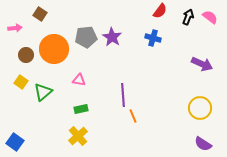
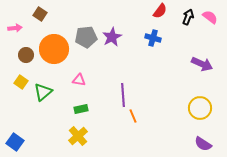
purple star: rotated 12 degrees clockwise
